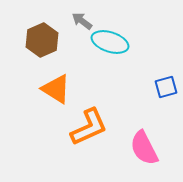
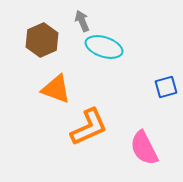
gray arrow: rotated 30 degrees clockwise
cyan ellipse: moved 6 px left, 5 px down
orange triangle: rotated 12 degrees counterclockwise
